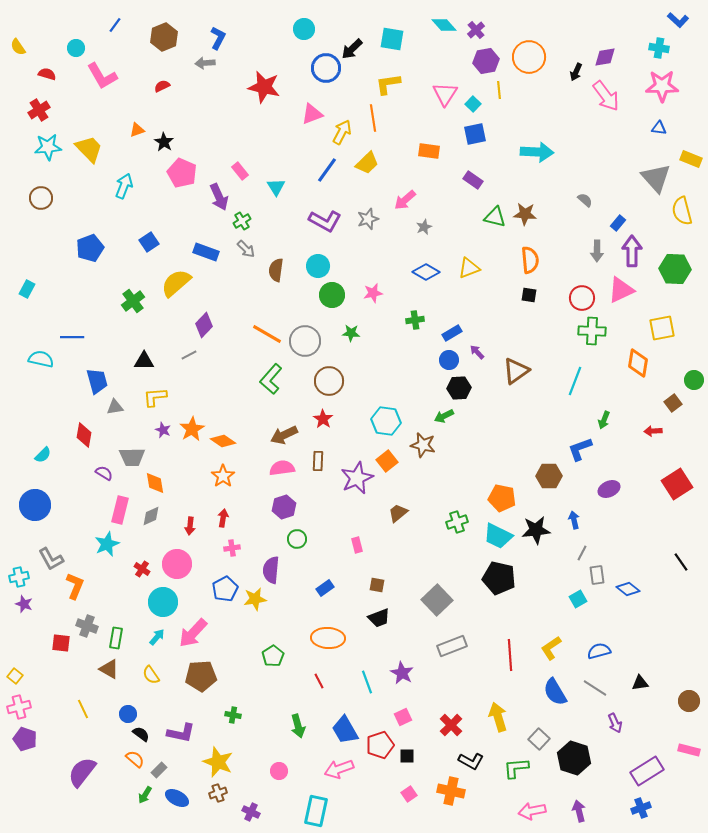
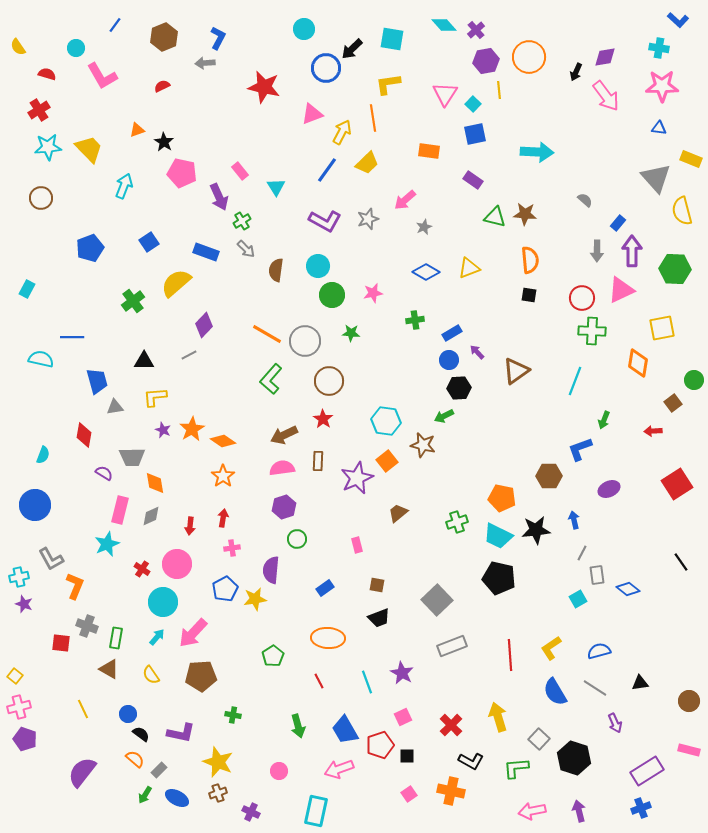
pink pentagon at (182, 173): rotated 12 degrees counterclockwise
cyan semicircle at (43, 455): rotated 24 degrees counterclockwise
